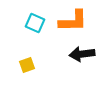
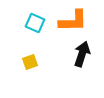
black arrow: rotated 115 degrees clockwise
yellow square: moved 3 px right, 3 px up
